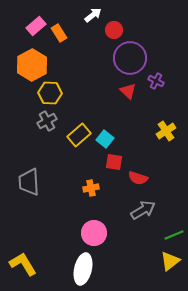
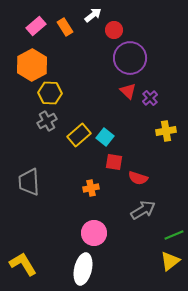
orange rectangle: moved 6 px right, 6 px up
purple cross: moved 6 px left, 17 px down; rotated 21 degrees clockwise
yellow cross: rotated 24 degrees clockwise
cyan square: moved 2 px up
